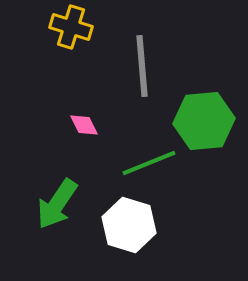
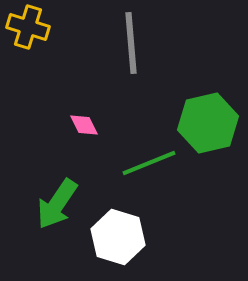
yellow cross: moved 43 px left
gray line: moved 11 px left, 23 px up
green hexagon: moved 4 px right, 2 px down; rotated 8 degrees counterclockwise
white hexagon: moved 11 px left, 12 px down
